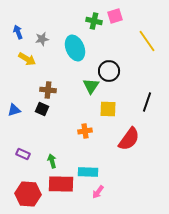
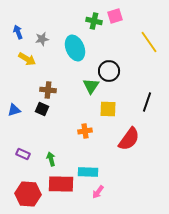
yellow line: moved 2 px right, 1 px down
green arrow: moved 1 px left, 2 px up
